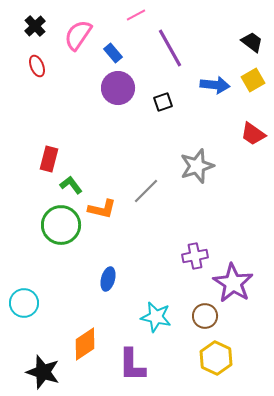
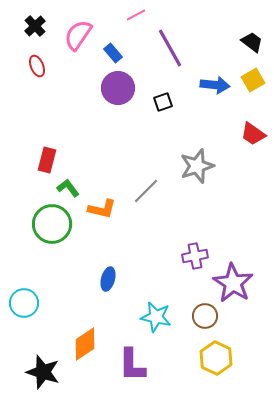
red rectangle: moved 2 px left, 1 px down
green L-shape: moved 3 px left, 3 px down
green circle: moved 9 px left, 1 px up
